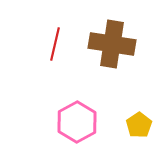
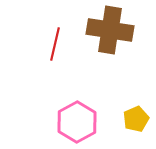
brown cross: moved 2 px left, 14 px up
yellow pentagon: moved 3 px left, 6 px up; rotated 10 degrees clockwise
